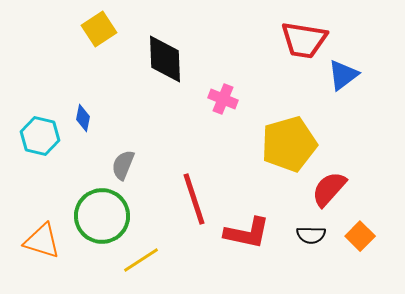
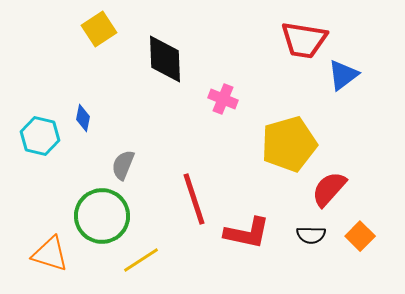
orange triangle: moved 8 px right, 13 px down
